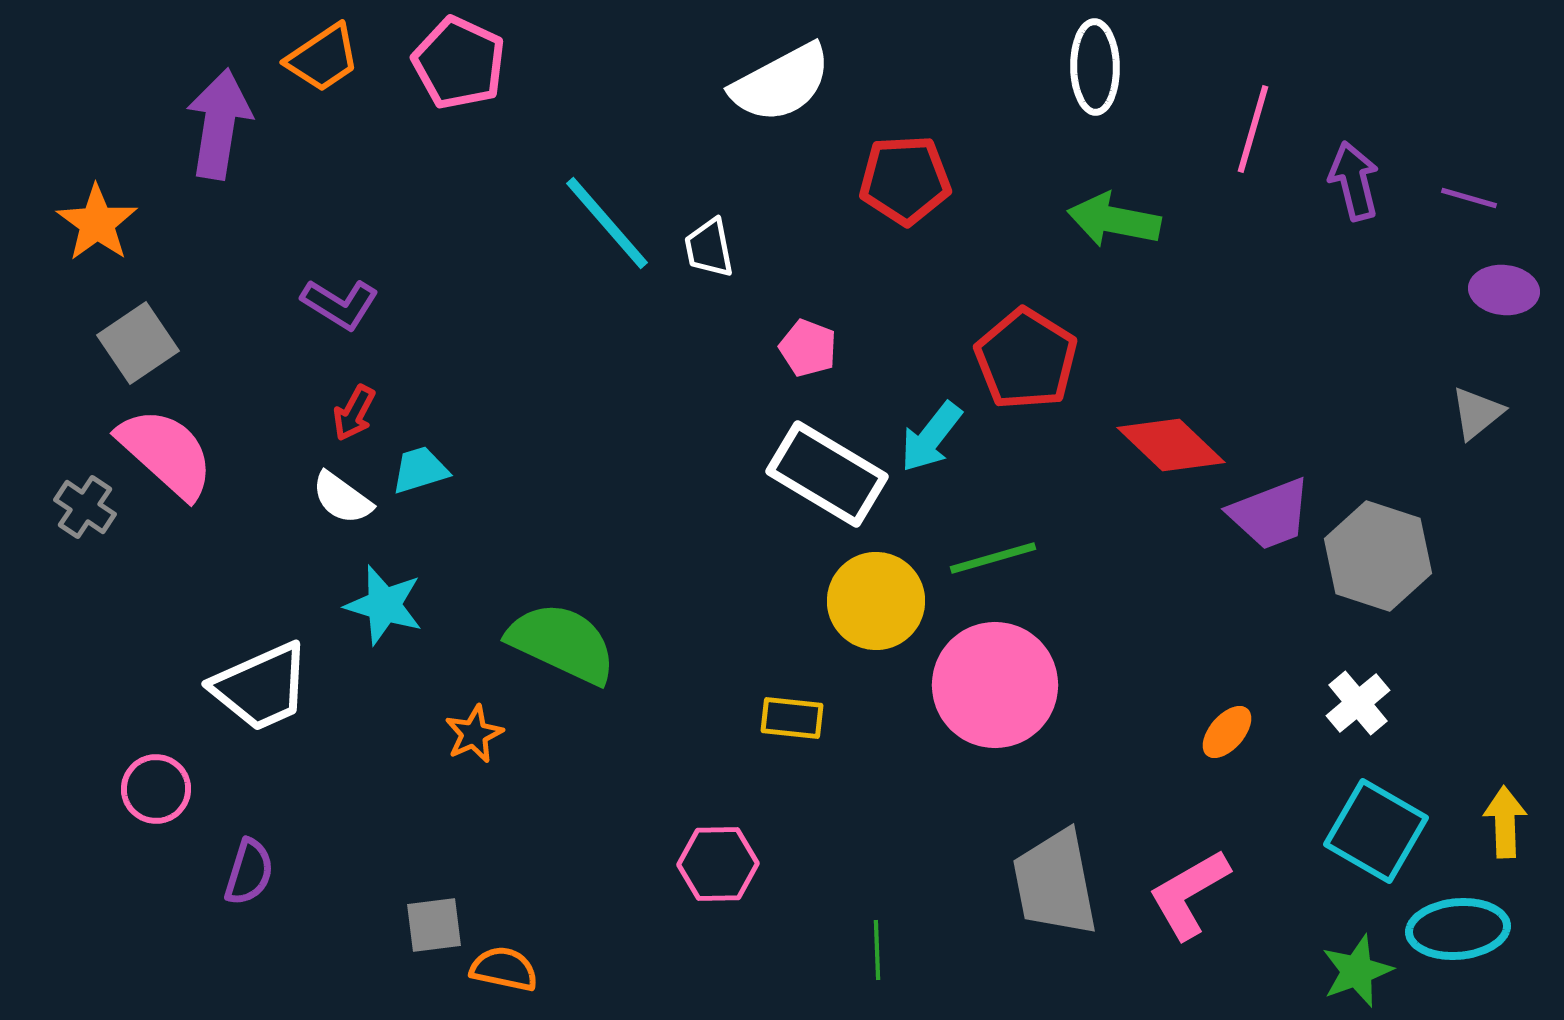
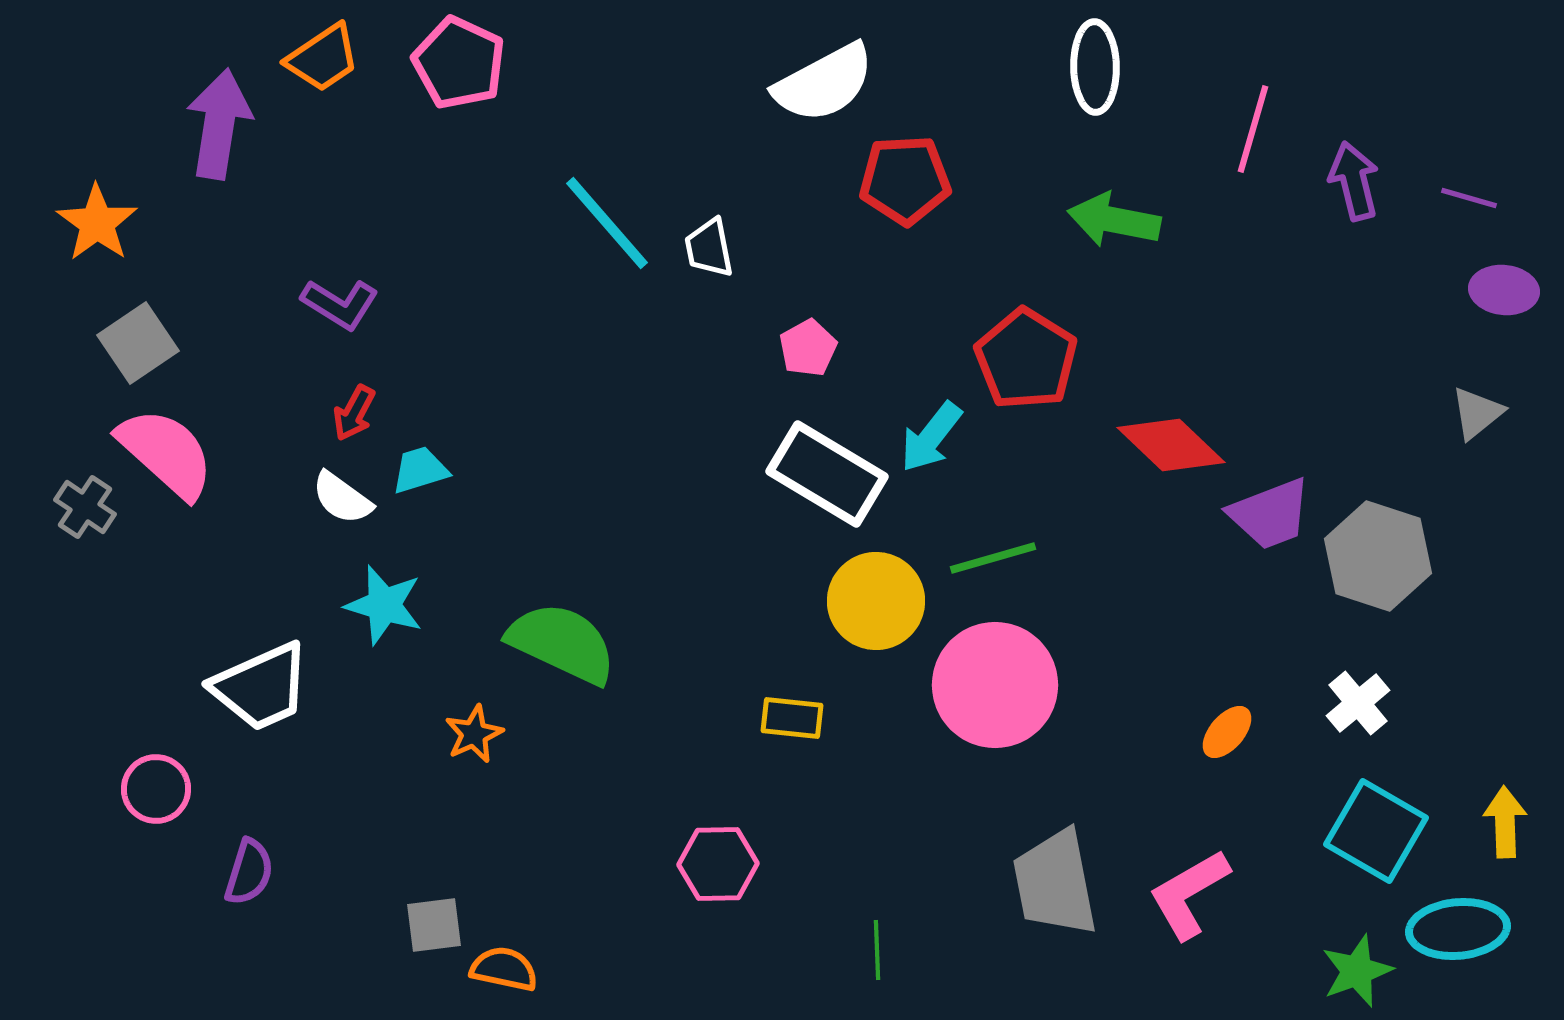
white semicircle at (781, 83): moved 43 px right
pink pentagon at (808, 348): rotated 22 degrees clockwise
